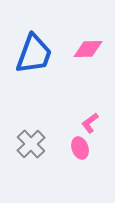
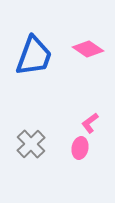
pink diamond: rotated 36 degrees clockwise
blue trapezoid: moved 2 px down
pink ellipse: rotated 30 degrees clockwise
